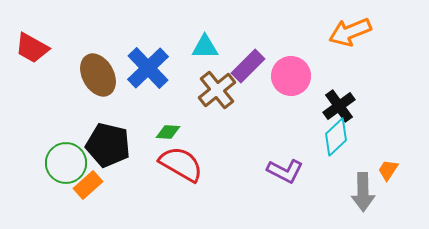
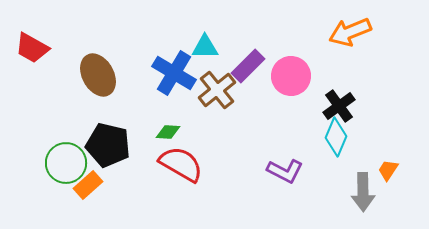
blue cross: moved 26 px right, 5 px down; rotated 15 degrees counterclockwise
cyan diamond: rotated 24 degrees counterclockwise
